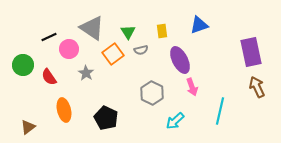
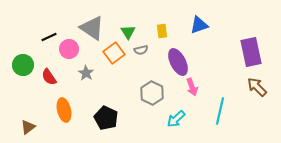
orange square: moved 1 px right, 1 px up
purple ellipse: moved 2 px left, 2 px down
brown arrow: rotated 20 degrees counterclockwise
cyan arrow: moved 1 px right, 2 px up
